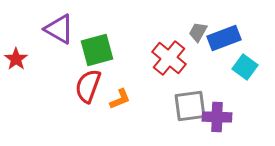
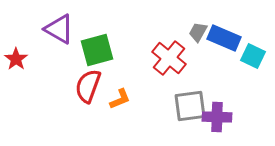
blue rectangle: rotated 44 degrees clockwise
cyan square: moved 8 px right, 11 px up; rotated 10 degrees counterclockwise
